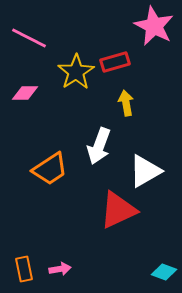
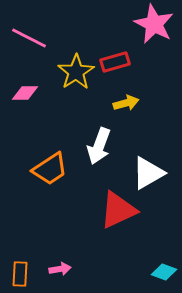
pink star: moved 2 px up
yellow arrow: rotated 85 degrees clockwise
white triangle: moved 3 px right, 2 px down
orange rectangle: moved 4 px left, 5 px down; rotated 15 degrees clockwise
